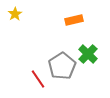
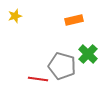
yellow star: moved 2 px down; rotated 16 degrees clockwise
gray pentagon: rotated 24 degrees counterclockwise
red line: rotated 48 degrees counterclockwise
